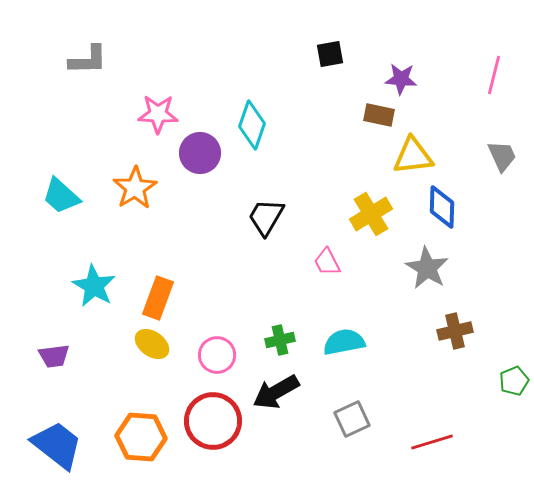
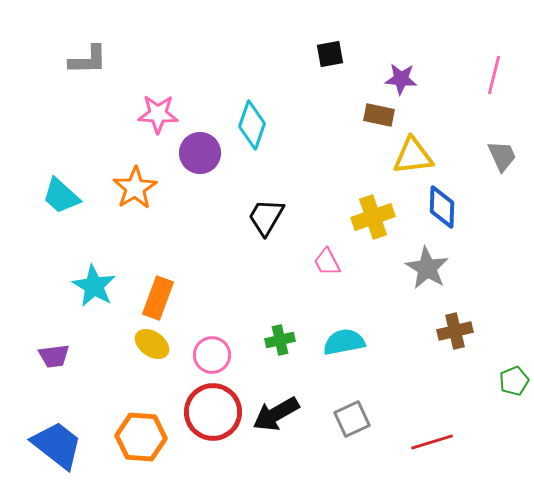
yellow cross: moved 2 px right, 3 px down; rotated 12 degrees clockwise
pink circle: moved 5 px left
black arrow: moved 22 px down
red circle: moved 9 px up
